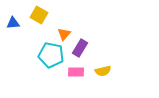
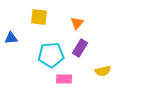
yellow square: moved 2 px down; rotated 24 degrees counterclockwise
blue triangle: moved 2 px left, 15 px down
orange triangle: moved 13 px right, 11 px up
cyan pentagon: rotated 15 degrees counterclockwise
pink rectangle: moved 12 px left, 7 px down
